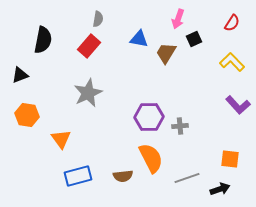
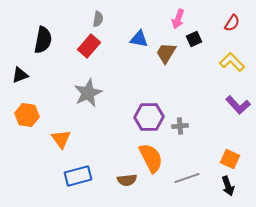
orange square: rotated 18 degrees clockwise
brown semicircle: moved 4 px right, 4 px down
black arrow: moved 8 px right, 3 px up; rotated 90 degrees clockwise
